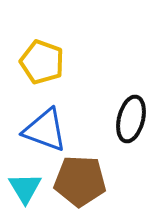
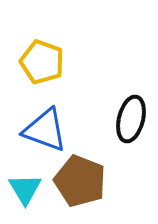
brown pentagon: rotated 18 degrees clockwise
cyan triangle: moved 1 px down
